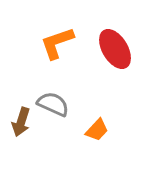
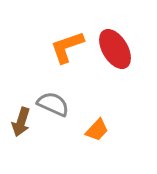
orange L-shape: moved 10 px right, 4 px down
